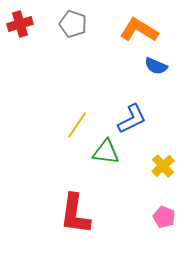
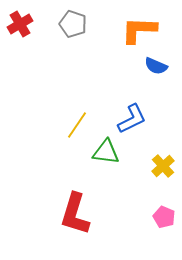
red cross: rotated 15 degrees counterclockwise
orange L-shape: rotated 30 degrees counterclockwise
red L-shape: rotated 9 degrees clockwise
